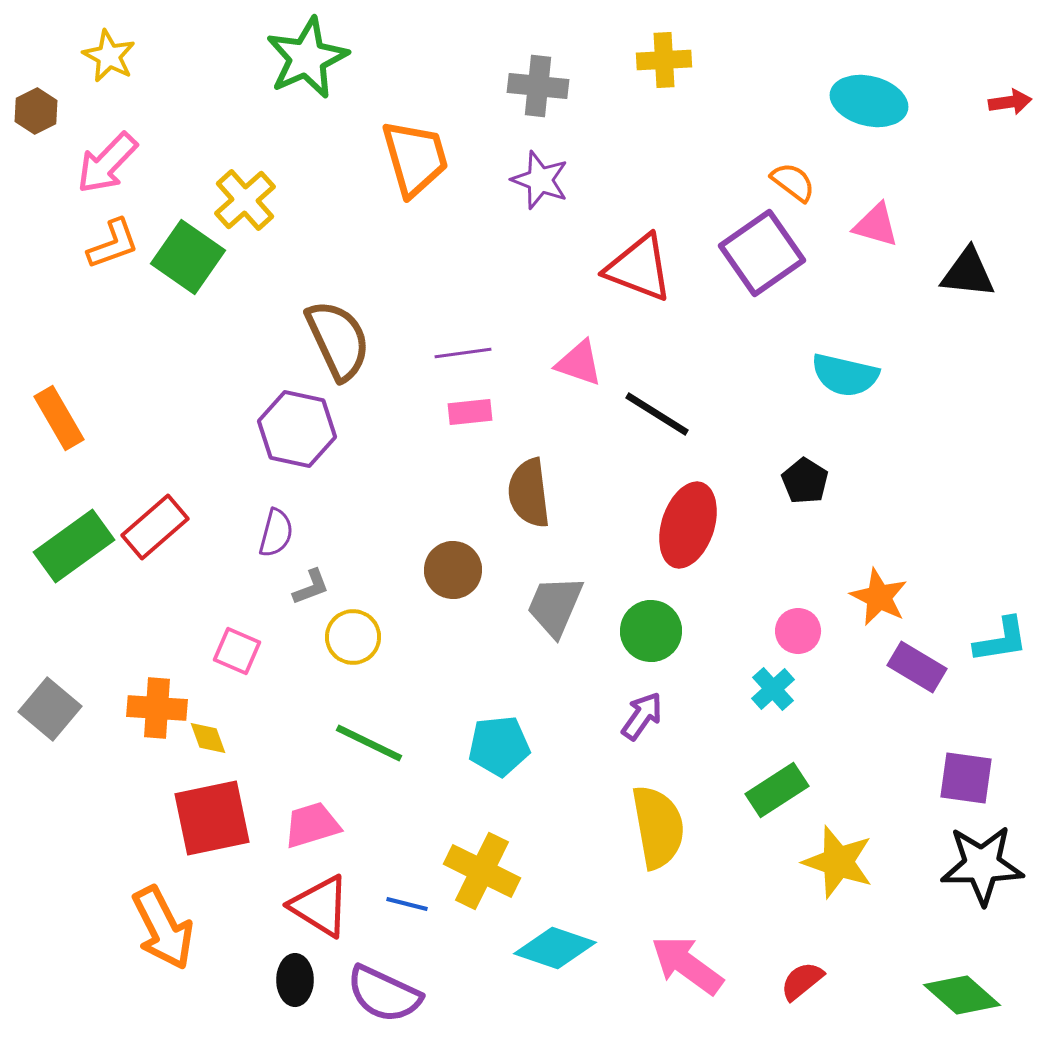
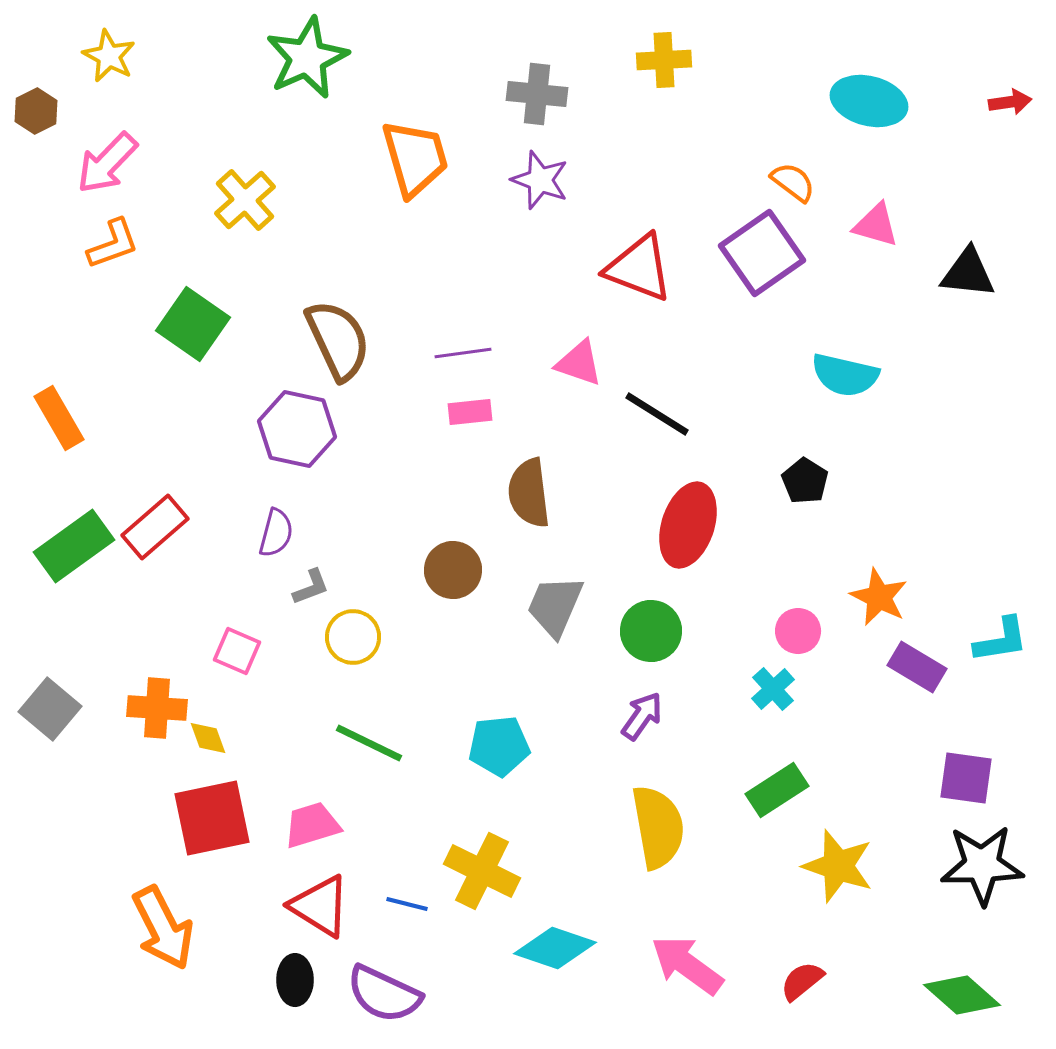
gray cross at (538, 86): moved 1 px left, 8 px down
green square at (188, 257): moved 5 px right, 67 px down
yellow star at (838, 862): moved 4 px down
